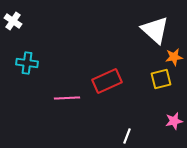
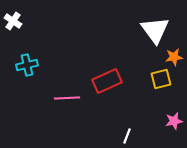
white triangle: rotated 12 degrees clockwise
cyan cross: moved 2 px down; rotated 20 degrees counterclockwise
